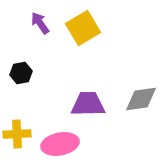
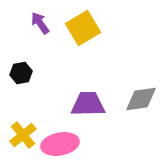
yellow cross: moved 6 px right, 1 px down; rotated 36 degrees counterclockwise
